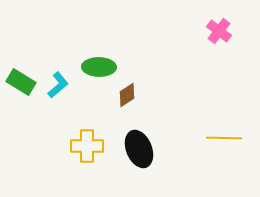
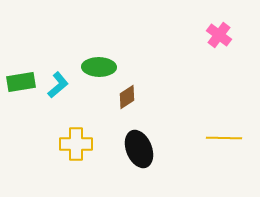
pink cross: moved 4 px down
green rectangle: rotated 40 degrees counterclockwise
brown diamond: moved 2 px down
yellow cross: moved 11 px left, 2 px up
